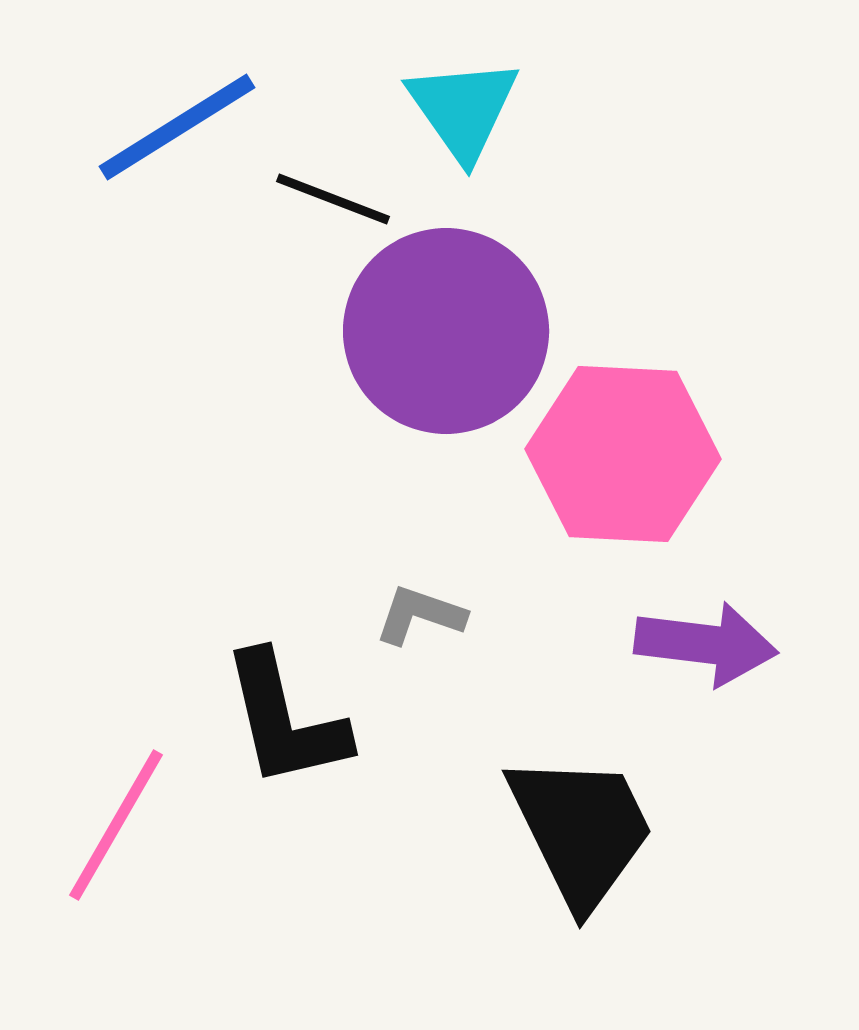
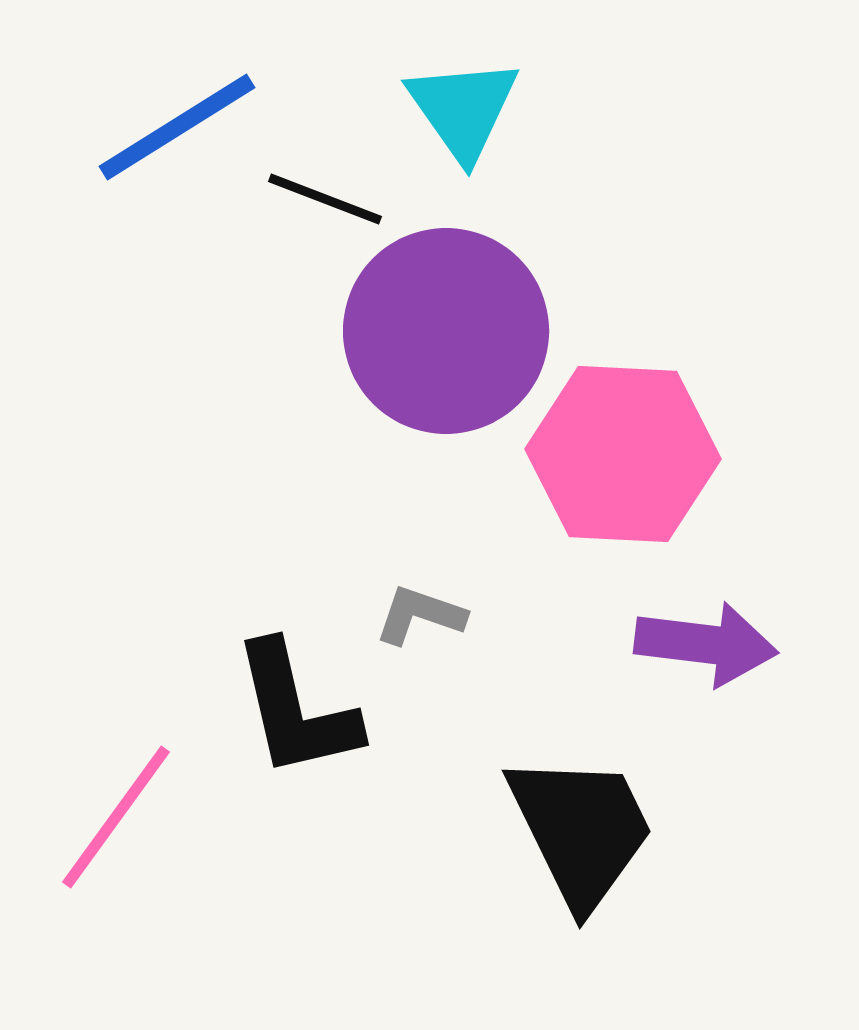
black line: moved 8 px left
black L-shape: moved 11 px right, 10 px up
pink line: moved 8 px up; rotated 6 degrees clockwise
